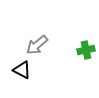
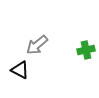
black triangle: moved 2 px left
